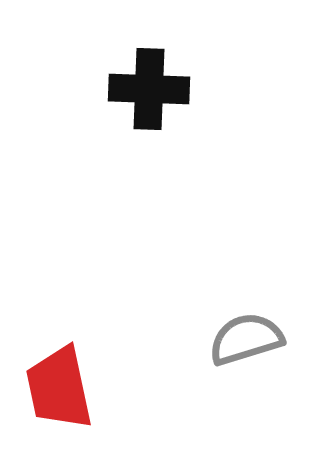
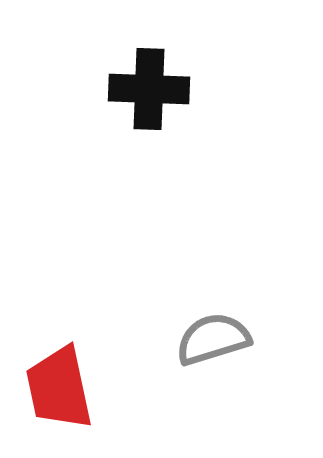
gray semicircle: moved 33 px left
